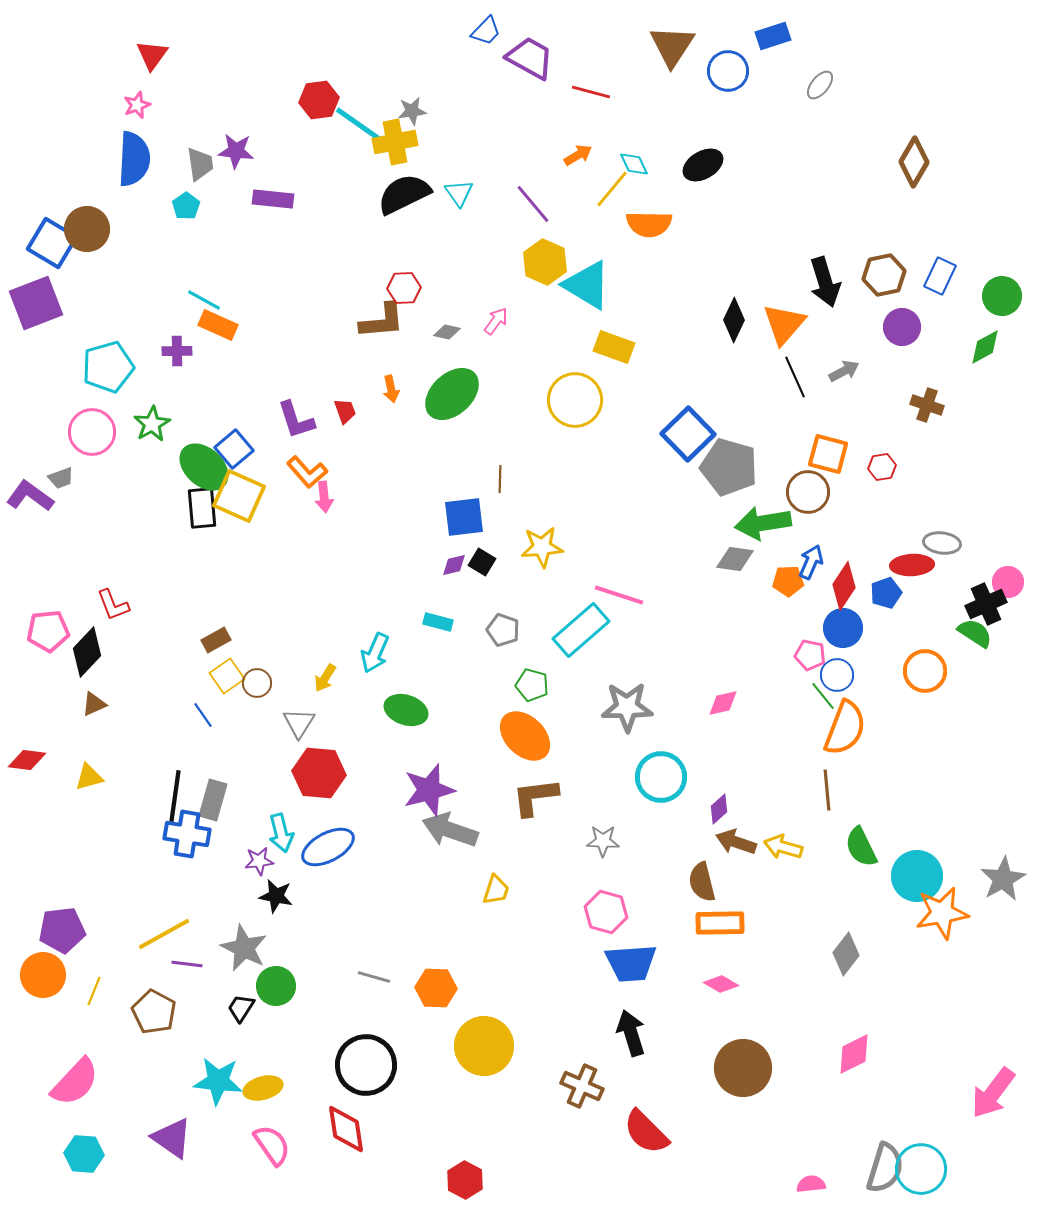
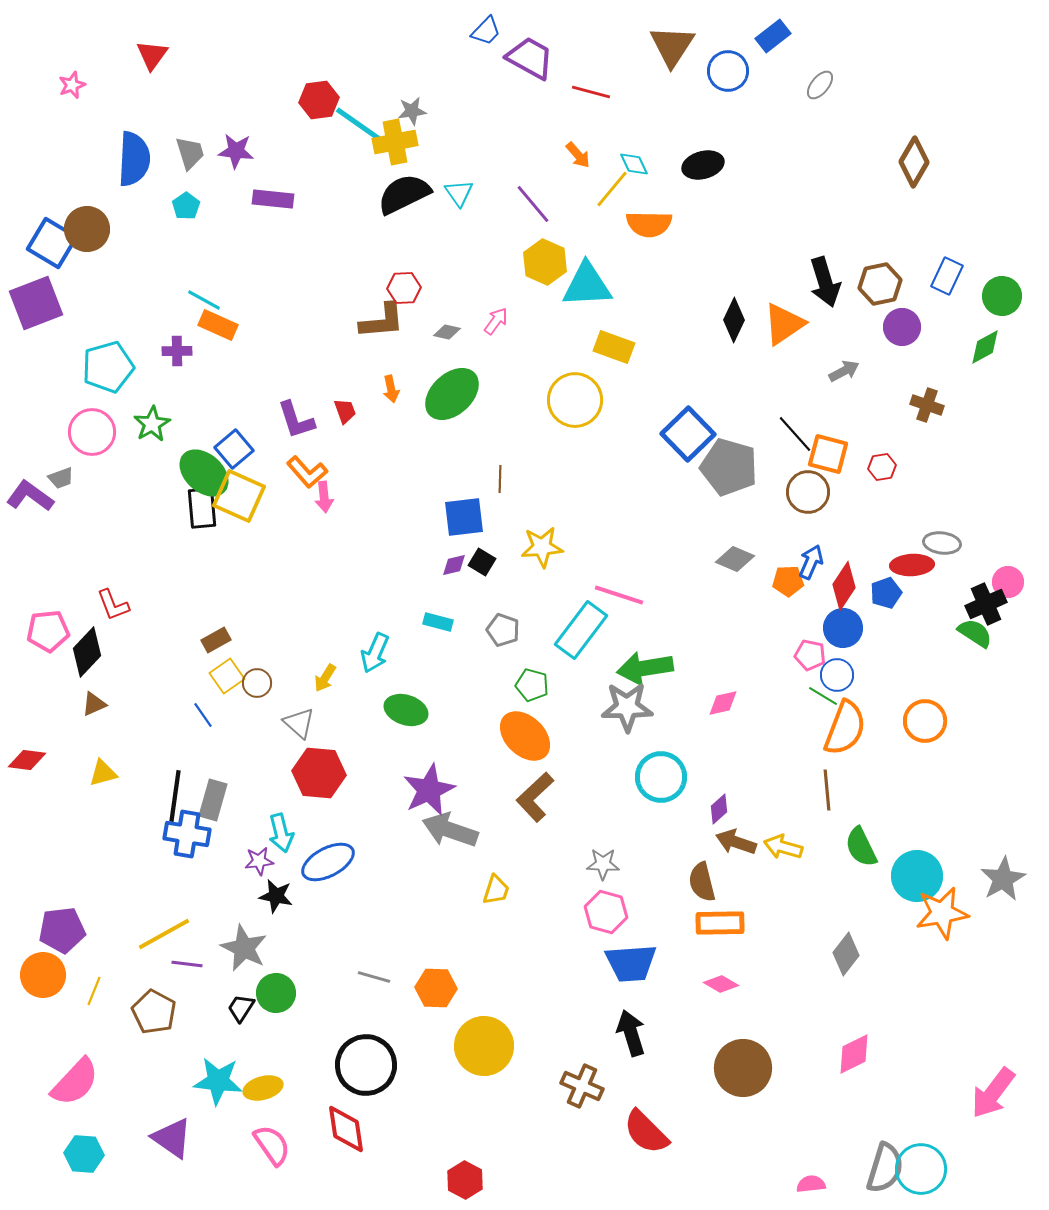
blue rectangle at (773, 36): rotated 20 degrees counterclockwise
pink star at (137, 105): moved 65 px left, 20 px up
orange arrow at (578, 155): rotated 80 degrees clockwise
gray trapezoid at (200, 164): moved 10 px left, 11 px up; rotated 9 degrees counterclockwise
black ellipse at (703, 165): rotated 15 degrees clockwise
brown hexagon at (884, 275): moved 4 px left, 9 px down
blue rectangle at (940, 276): moved 7 px right
cyan triangle at (587, 285): rotated 34 degrees counterclockwise
orange triangle at (784, 324): rotated 15 degrees clockwise
black line at (795, 377): moved 57 px down; rotated 18 degrees counterclockwise
green ellipse at (204, 467): moved 6 px down
green arrow at (763, 523): moved 118 px left, 145 px down
gray diamond at (735, 559): rotated 15 degrees clockwise
cyan rectangle at (581, 630): rotated 12 degrees counterclockwise
orange circle at (925, 671): moved 50 px down
green line at (823, 696): rotated 20 degrees counterclockwise
gray triangle at (299, 723): rotated 20 degrees counterclockwise
yellow triangle at (89, 777): moved 14 px right, 4 px up
purple star at (429, 790): rotated 10 degrees counterclockwise
brown L-shape at (535, 797): rotated 36 degrees counterclockwise
gray star at (603, 841): moved 23 px down
blue ellipse at (328, 847): moved 15 px down
green circle at (276, 986): moved 7 px down
